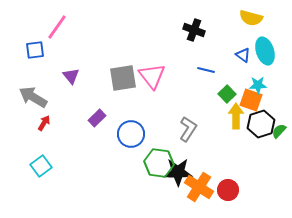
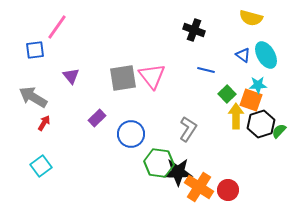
cyan ellipse: moved 1 px right, 4 px down; rotated 12 degrees counterclockwise
